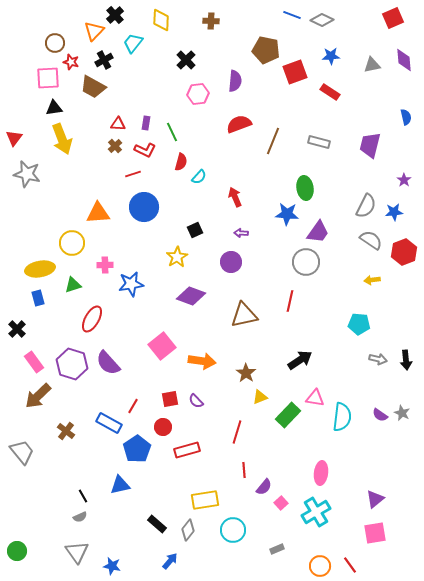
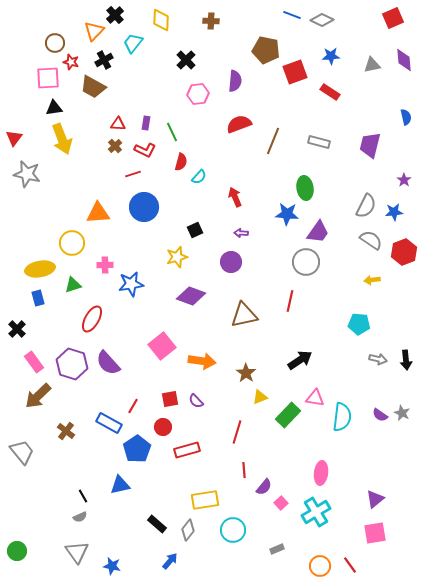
yellow star at (177, 257): rotated 15 degrees clockwise
